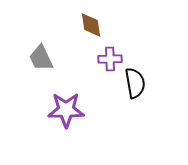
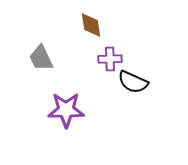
black semicircle: moved 2 px left, 1 px up; rotated 124 degrees clockwise
